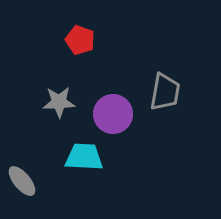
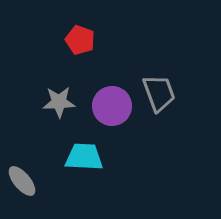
gray trapezoid: moved 6 px left, 1 px down; rotated 30 degrees counterclockwise
purple circle: moved 1 px left, 8 px up
